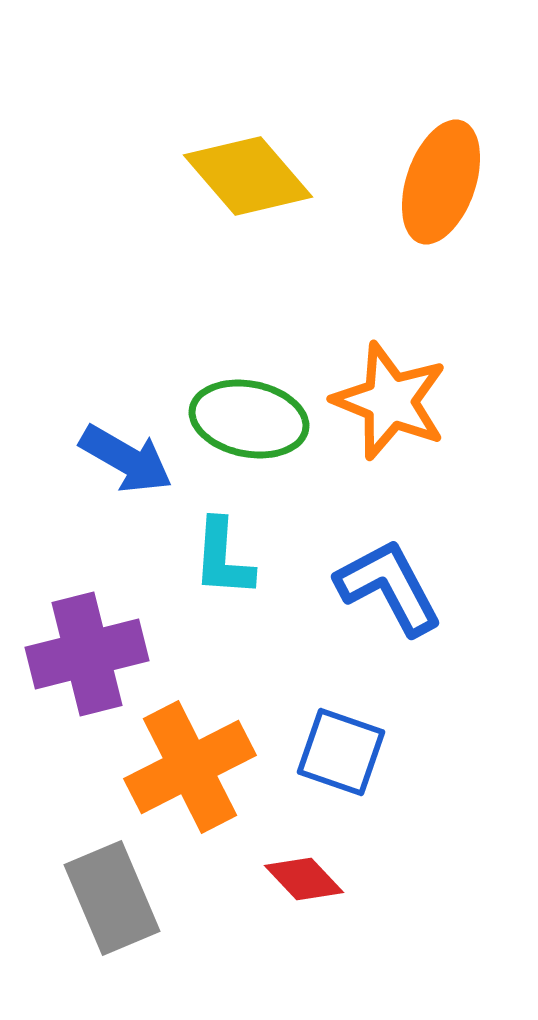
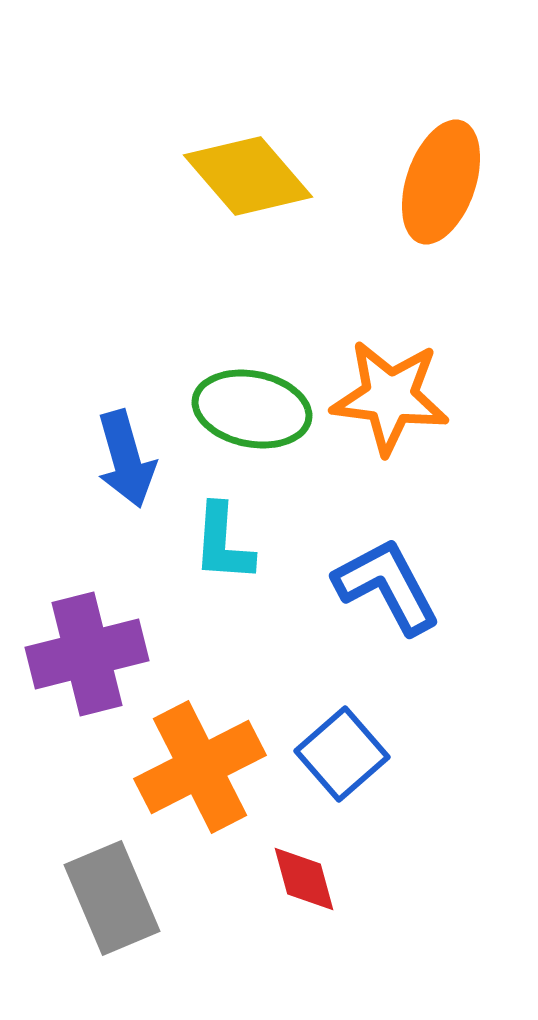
orange star: moved 4 px up; rotated 15 degrees counterclockwise
green ellipse: moved 3 px right, 10 px up
blue arrow: rotated 44 degrees clockwise
cyan L-shape: moved 15 px up
blue L-shape: moved 2 px left, 1 px up
blue square: moved 1 px right, 2 px down; rotated 30 degrees clockwise
orange cross: moved 10 px right
red diamond: rotated 28 degrees clockwise
